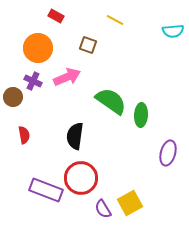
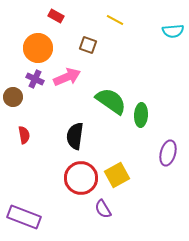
purple cross: moved 2 px right, 2 px up
purple rectangle: moved 22 px left, 27 px down
yellow square: moved 13 px left, 28 px up
